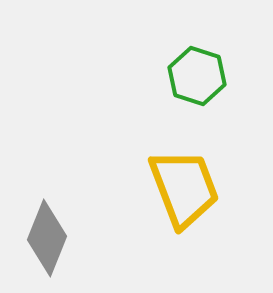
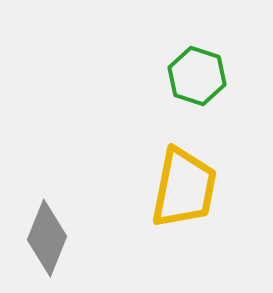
yellow trapezoid: rotated 32 degrees clockwise
